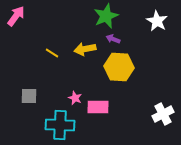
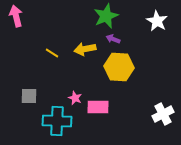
pink arrow: rotated 50 degrees counterclockwise
cyan cross: moved 3 px left, 4 px up
